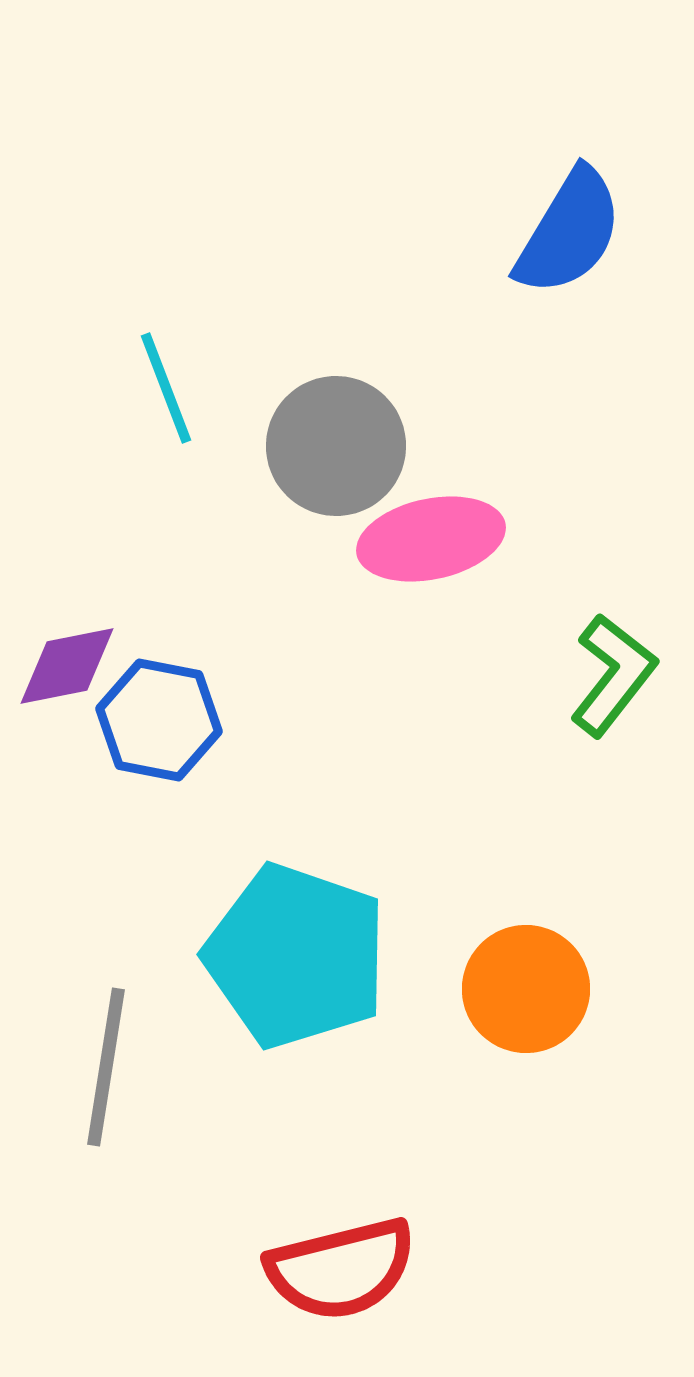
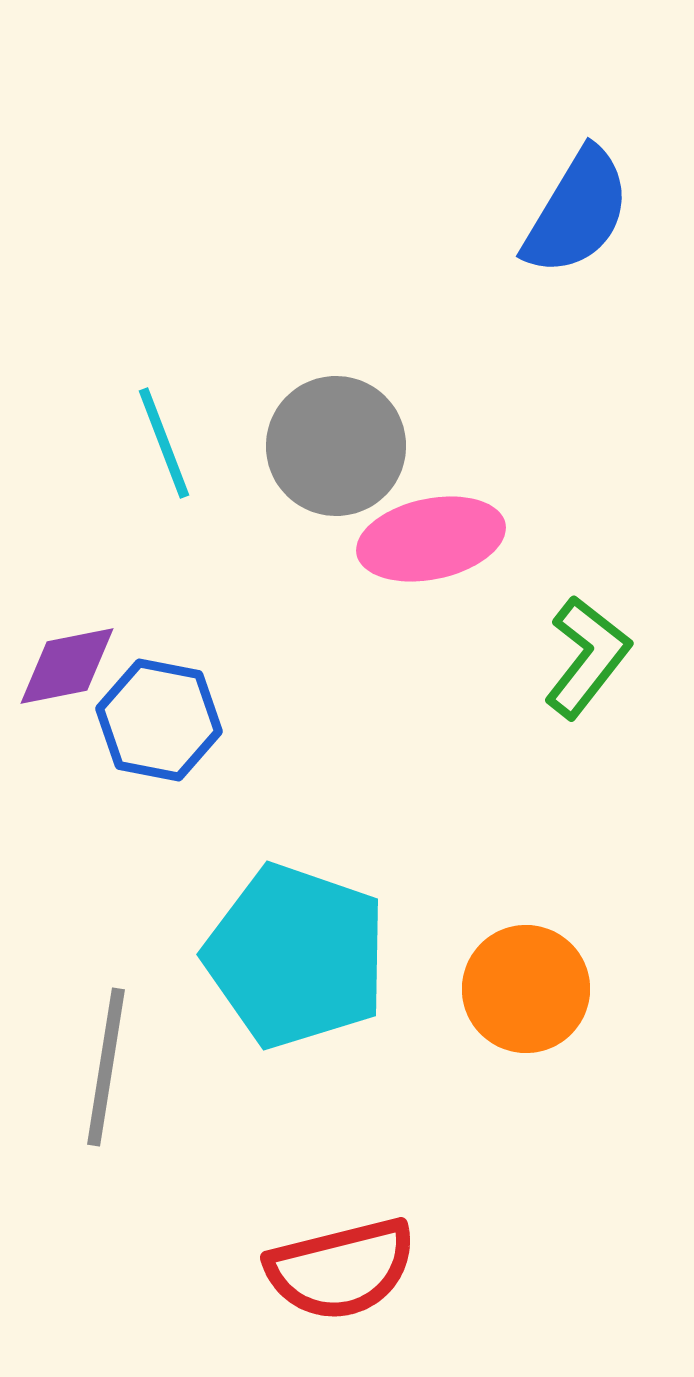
blue semicircle: moved 8 px right, 20 px up
cyan line: moved 2 px left, 55 px down
green L-shape: moved 26 px left, 18 px up
